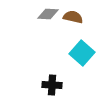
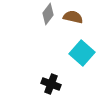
gray diamond: rotated 55 degrees counterclockwise
black cross: moved 1 px left, 1 px up; rotated 18 degrees clockwise
